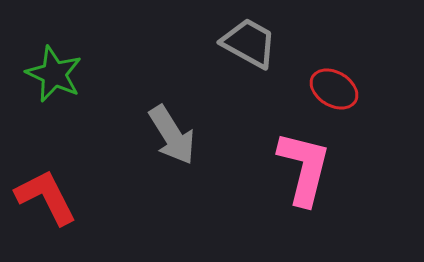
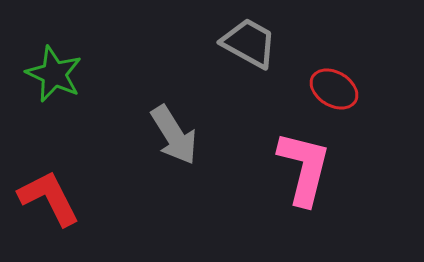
gray arrow: moved 2 px right
red L-shape: moved 3 px right, 1 px down
